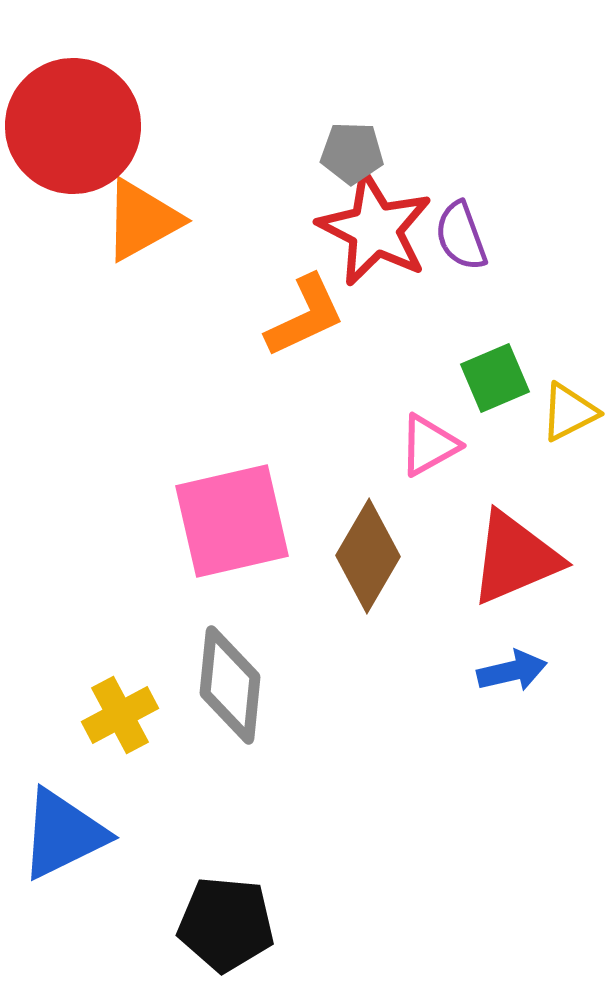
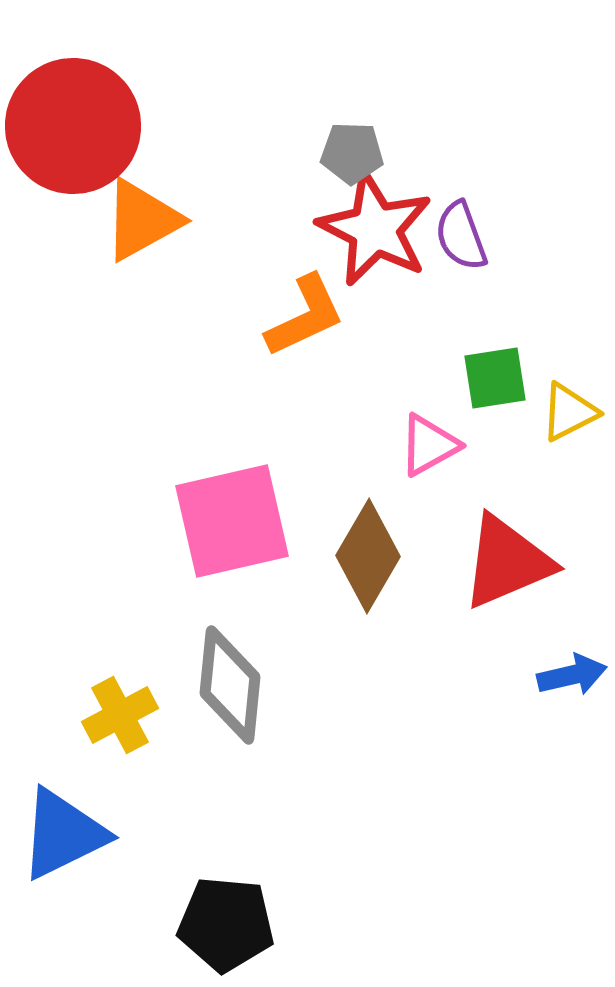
green square: rotated 14 degrees clockwise
red triangle: moved 8 px left, 4 px down
blue arrow: moved 60 px right, 4 px down
